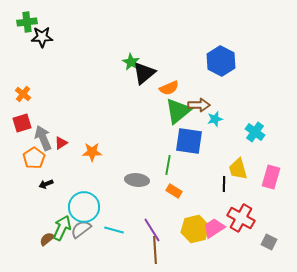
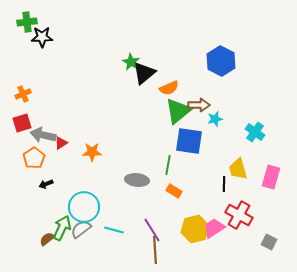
orange cross: rotated 28 degrees clockwise
gray arrow: moved 3 px up; rotated 55 degrees counterclockwise
red cross: moved 2 px left, 3 px up
